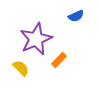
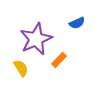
blue semicircle: moved 1 px right, 7 px down
yellow semicircle: rotated 12 degrees clockwise
